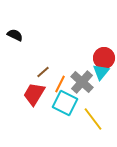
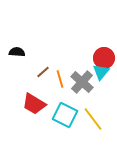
black semicircle: moved 2 px right, 17 px down; rotated 21 degrees counterclockwise
orange line: moved 5 px up; rotated 42 degrees counterclockwise
red trapezoid: moved 10 px down; rotated 90 degrees counterclockwise
cyan square: moved 12 px down
